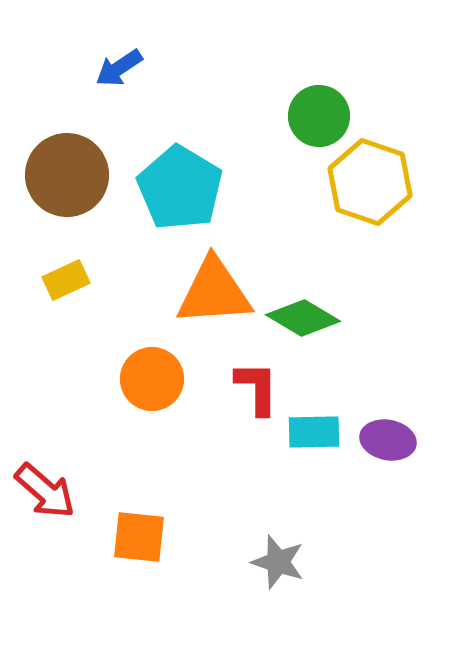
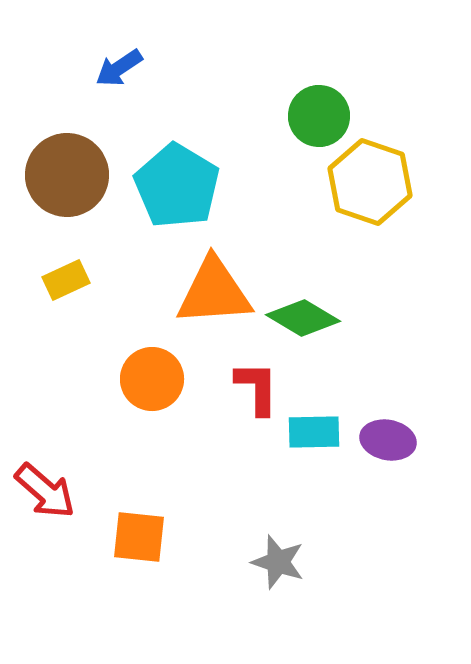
cyan pentagon: moved 3 px left, 2 px up
